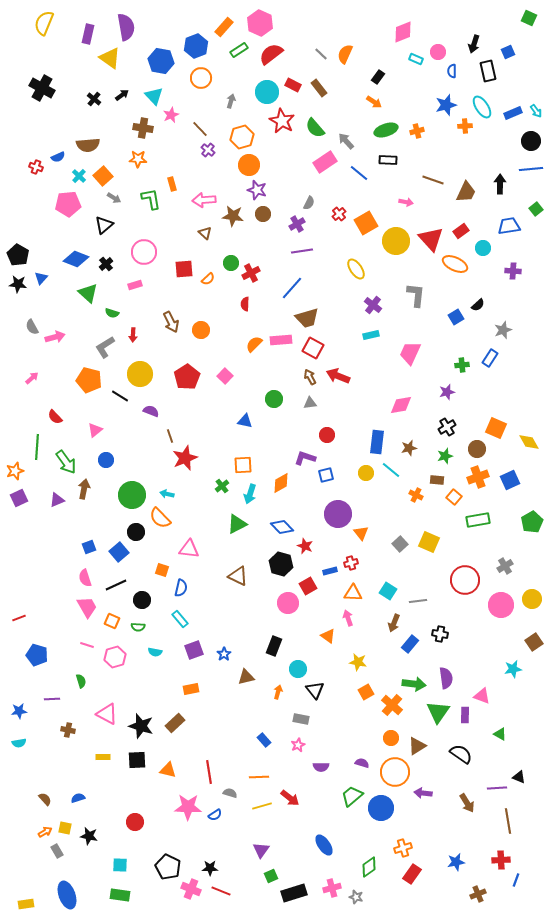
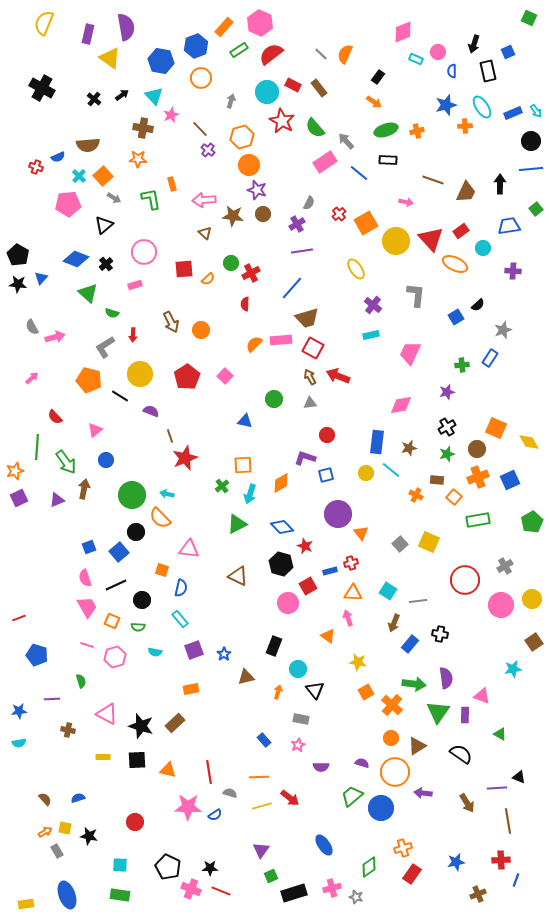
green star at (445, 456): moved 2 px right, 2 px up
